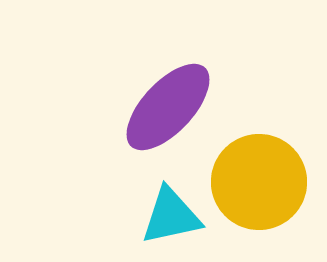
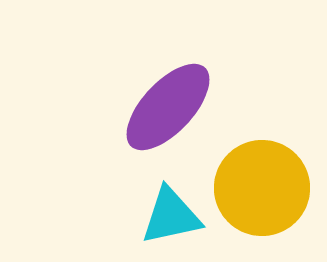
yellow circle: moved 3 px right, 6 px down
